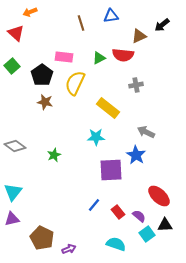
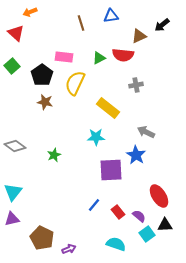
red ellipse: rotated 15 degrees clockwise
